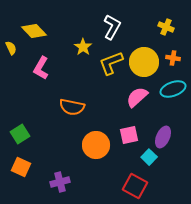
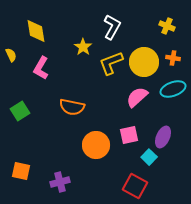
yellow cross: moved 1 px right, 1 px up
yellow diamond: moved 2 px right; rotated 35 degrees clockwise
yellow semicircle: moved 7 px down
green square: moved 23 px up
orange square: moved 4 px down; rotated 12 degrees counterclockwise
